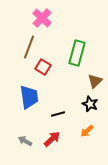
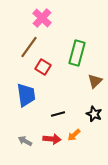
brown line: rotated 15 degrees clockwise
blue trapezoid: moved 3 px left, 2 px up
black star: moved 4 px right, 10 px down
orange arrow: moved 13 px left, 4 px down
red arrow: rotated 48 degrees clockwise
